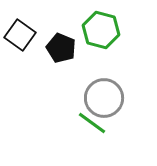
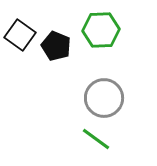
green hexagon: rotated 18 degrees counterclockwise
black pentagon: moved 5 px left, 2 px up
green line: moved 4 px right, 16 px down
